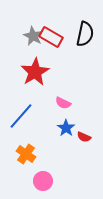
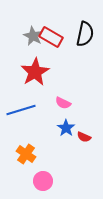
blue line: moved 6 px up; rotated 32 degrees clockwise
